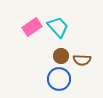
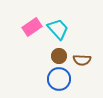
cyan trapezoid: moved 2 px down
brown circle: moved 2 px left
